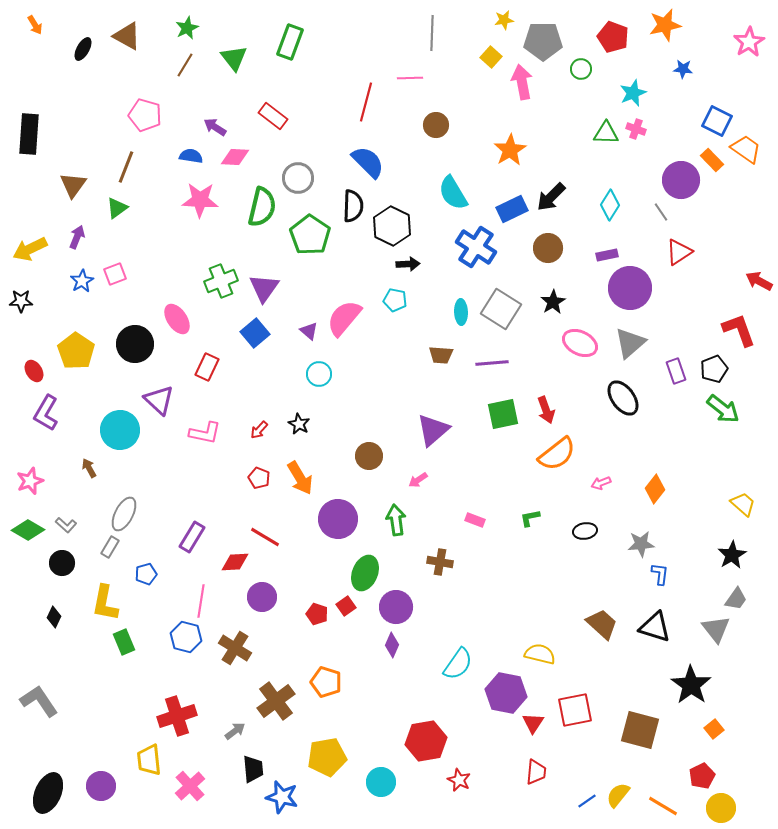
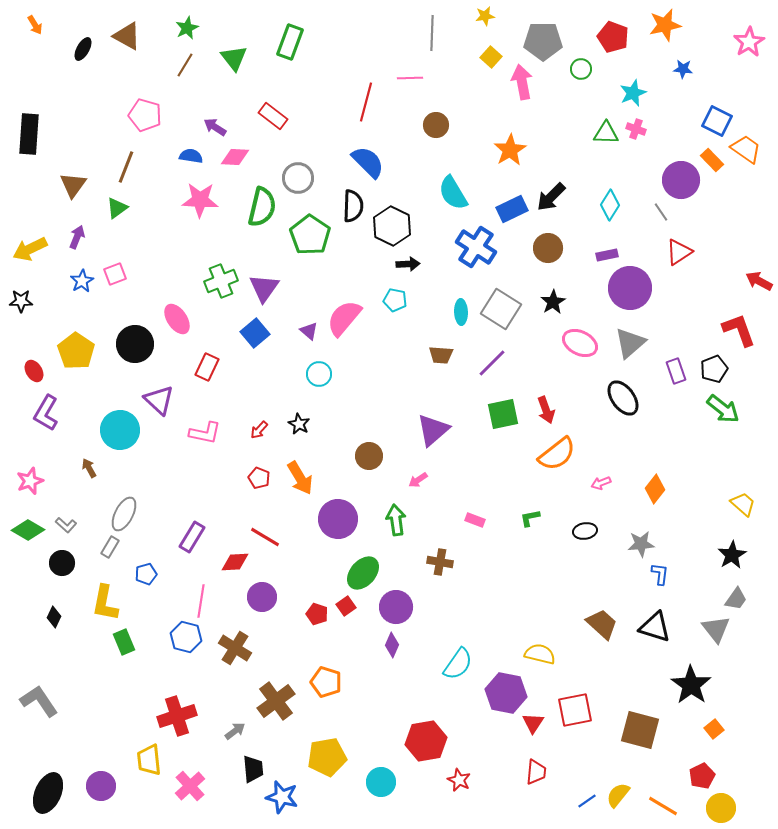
yellow star at (504, 20): moved 19 px left, 4 px up
purple line at (492, 363): rotated 40 degrees counterclockwise
green ellipse at (365, 573): moved 2 px left; rotated 20 degrees clockwise
